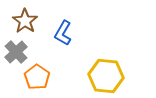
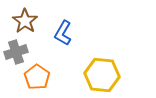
gray cross: rotated 25 degrees clockwise
yellow hexagon: moved 4 px left, 1 px up
